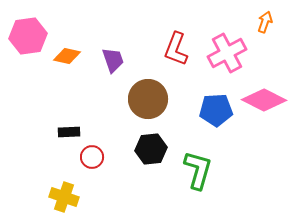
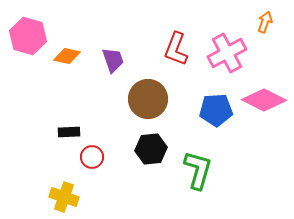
pink hexagon: rotated 24 degrees clockwise
